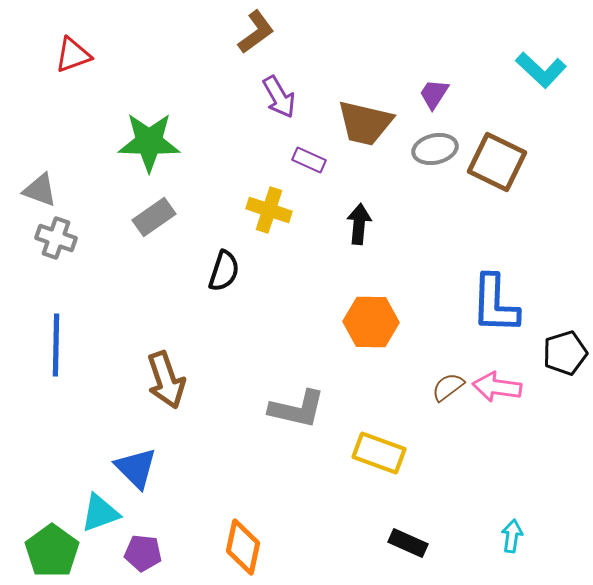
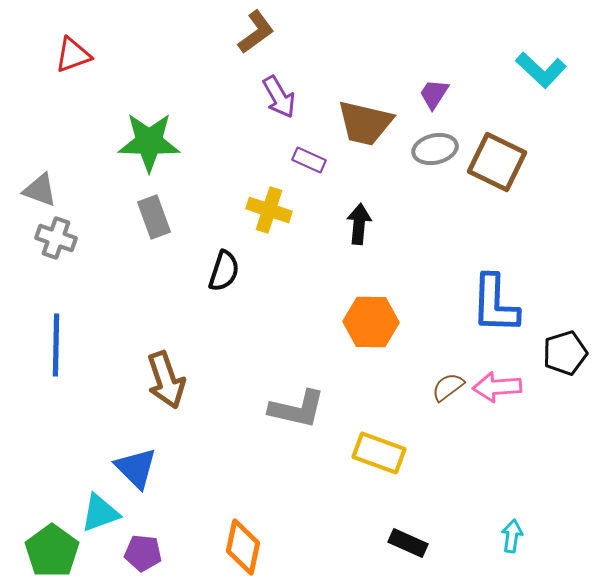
gray rectangle: rotated 75 degrees counterclockwise
pink arrow: rotated 12 degrees counterclockwise
